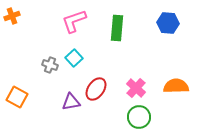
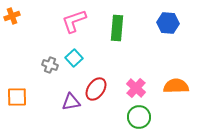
orange square: rotated 30 degrees counterclockwise
